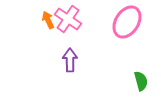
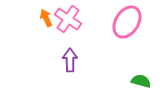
orange arrow: moved 2 px left, 2 px up
green semicircle: rotated 60 degrees counterclockwise
